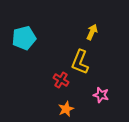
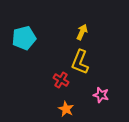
yellow arrow: moved 10 px left
orange star: rotated 21 degrees counterclockwise
